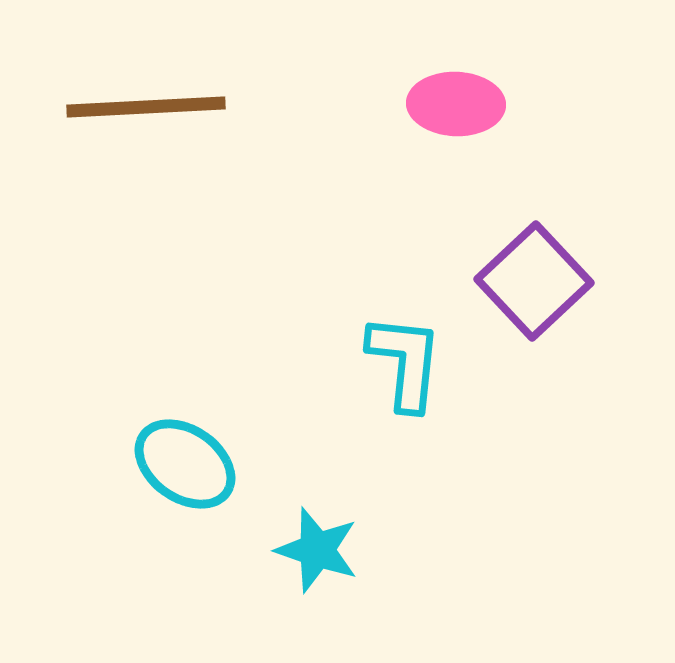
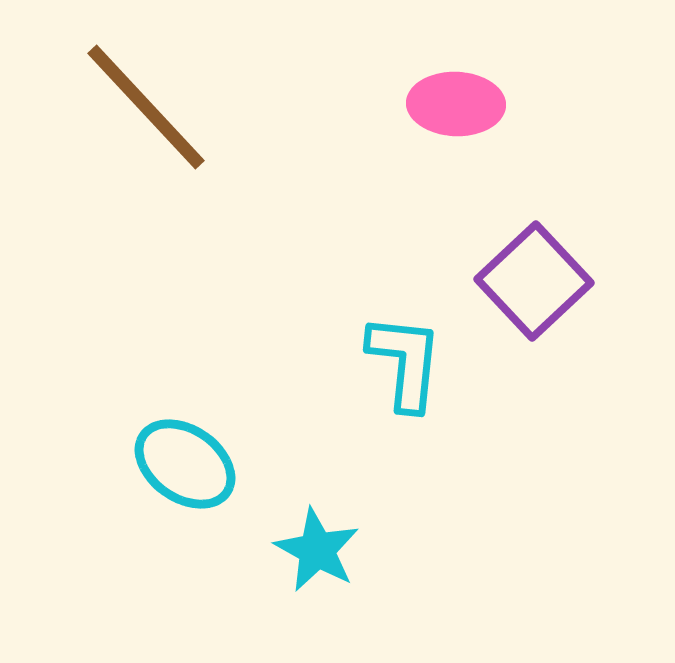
brown line: rotated 50 degrees clockwise
cyan star: rotated 10 degrees clockwise
